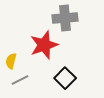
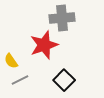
gray cross: moved 3 px left
yellow semicircle: rotated 49 degrees counterclockwise
black square: moved 1 px left, 2 px down
